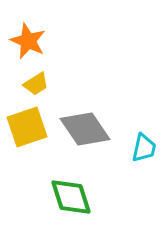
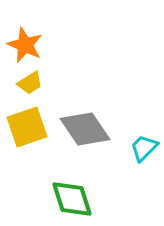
orange star: moved 3 px left, 4 px down
yellow trapezoid: moved 6 px left, 1 px up
cyan trapezoid: rotated 148 degrees counterclockwise
green diamond: moved 1 px right, 2 px down
